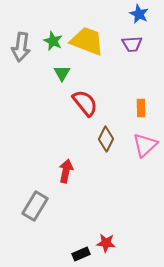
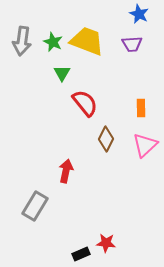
green star: moved 1 px down
gray arrow: moved 1 px right, 6 px up
